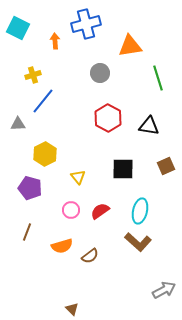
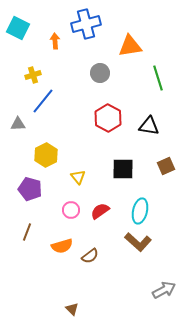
yellow hexagon: moved 1 px right, 1 px down
purple pentagon: moved 1 px down
